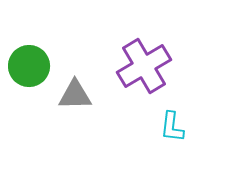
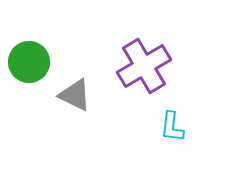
green circle: moved 4 px up
gray triangle: rotated 27 degrees clockwise
